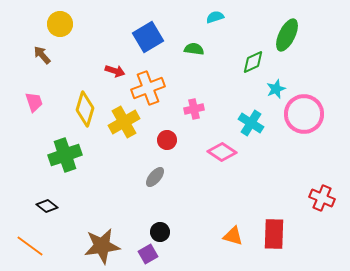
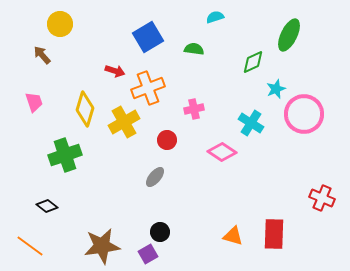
green ellipse: moved 2 px right
